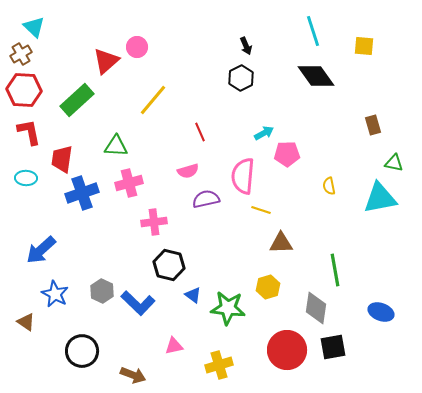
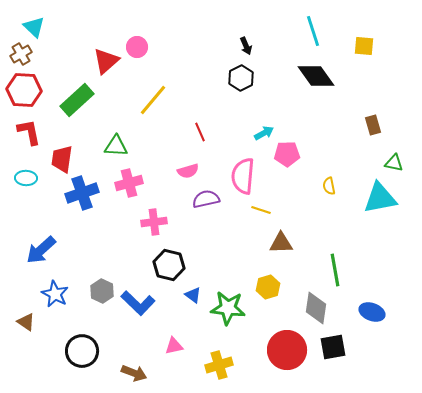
blue ellipse at (381, 312): moved 9 px left
brown arrow at (133, 375): moved 1 px right, 2 px up
